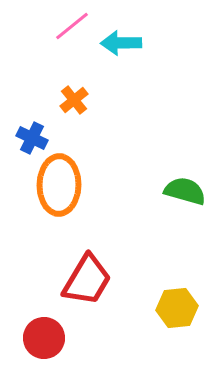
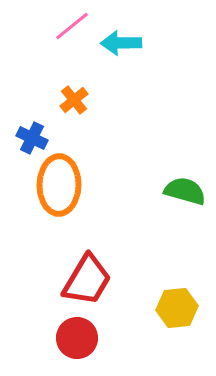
red circle: moved 33 px right
